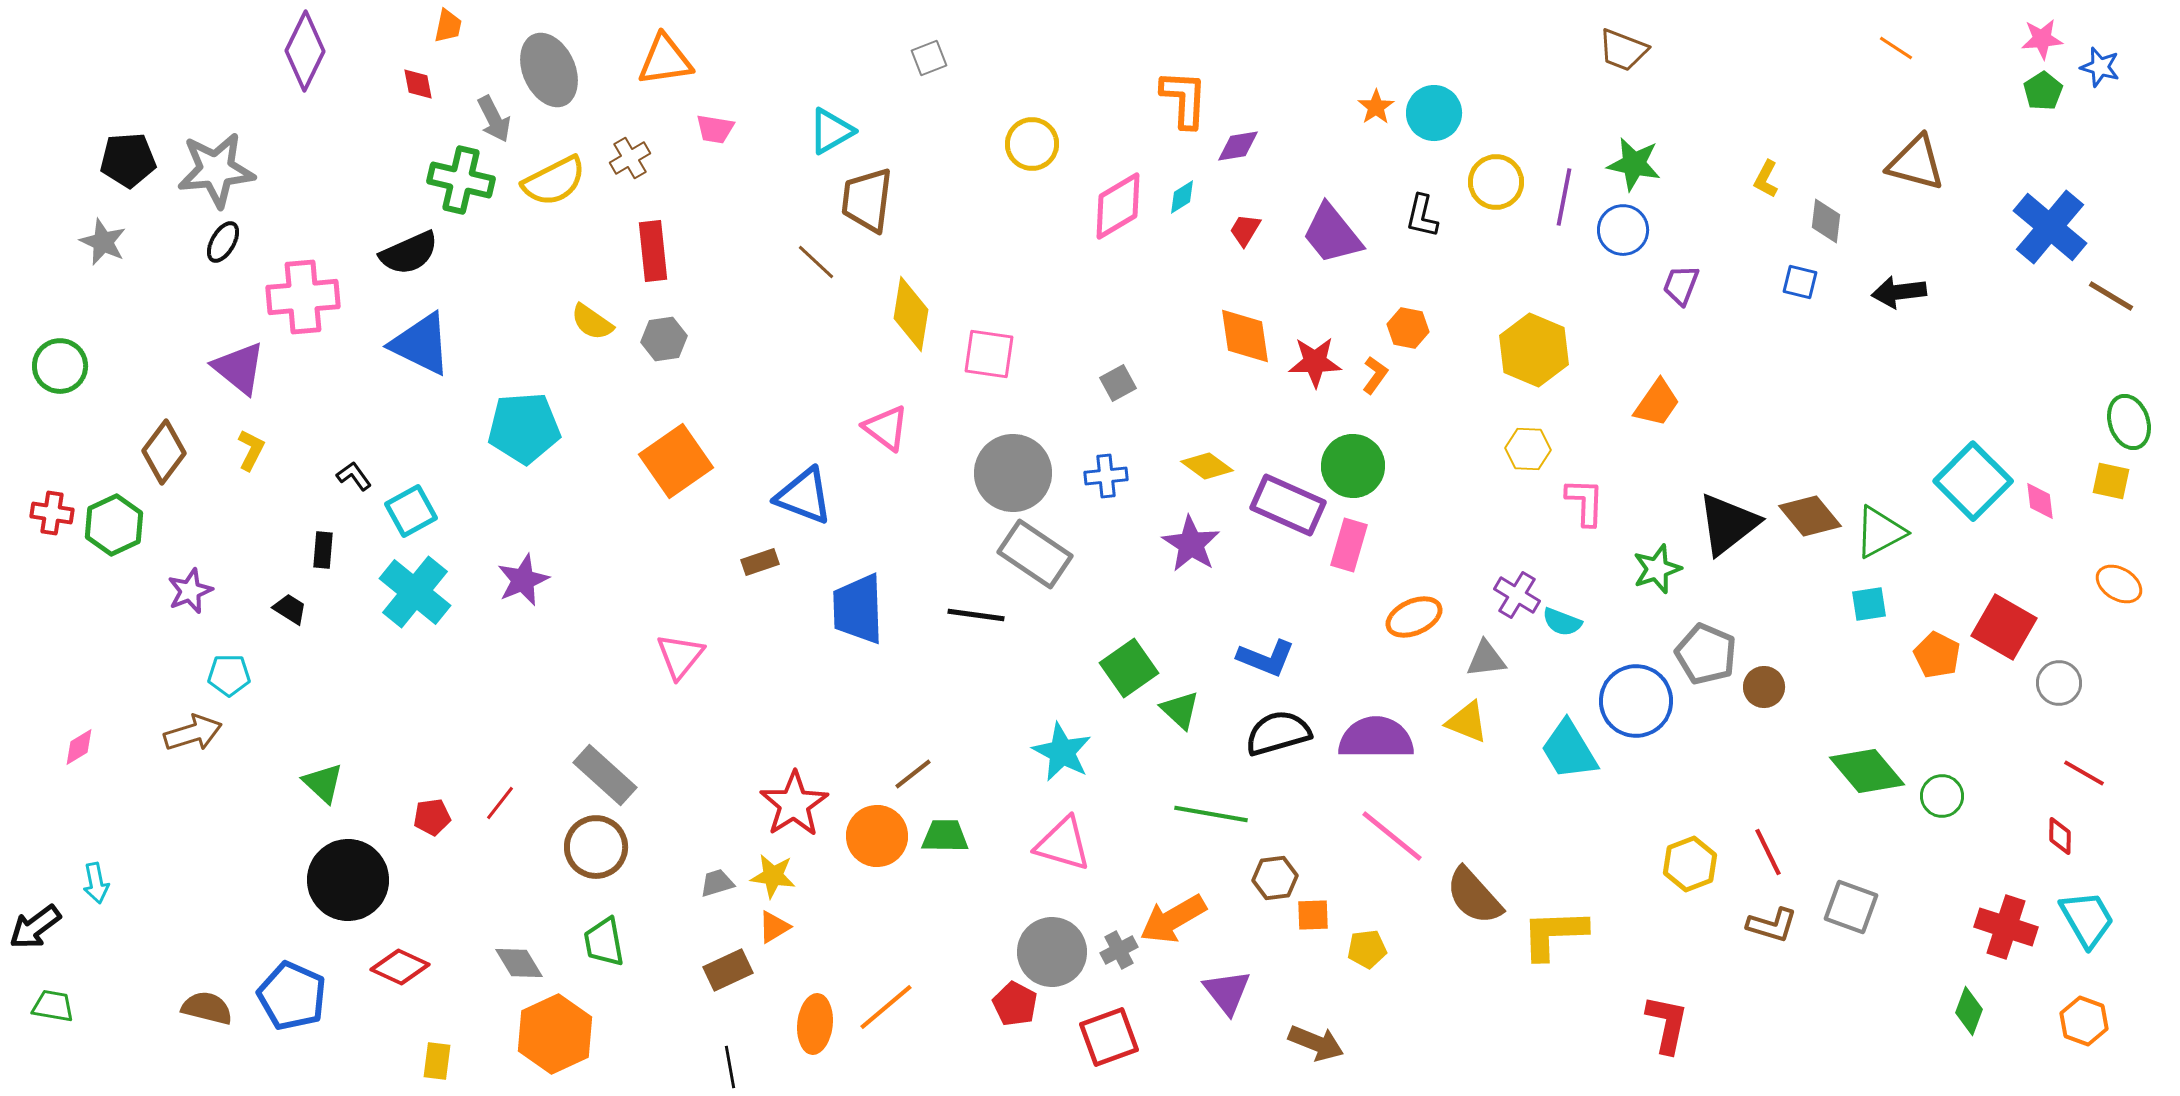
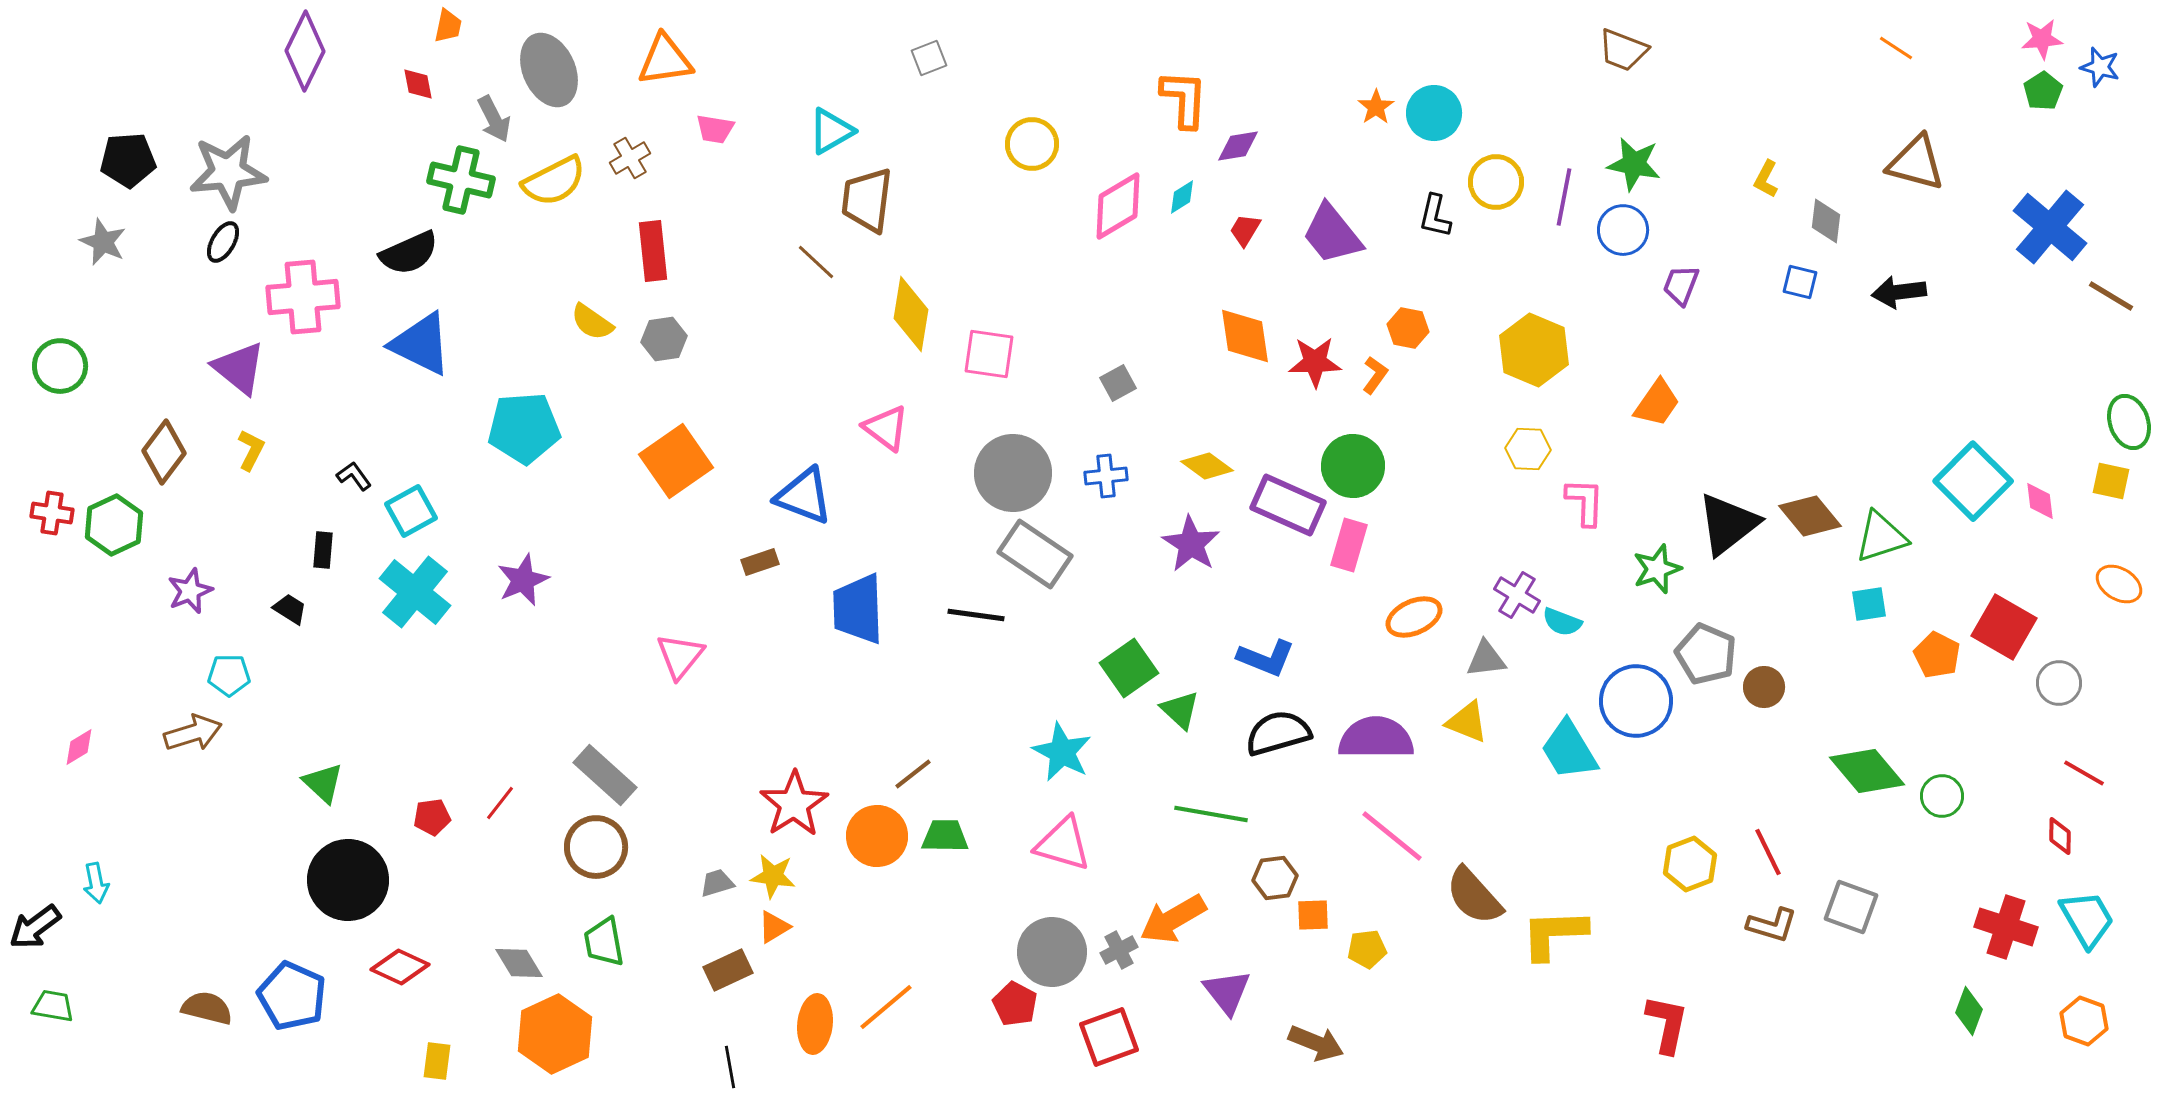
gray star at (216, 170): moved 12 px right, 2 px down
black L-shape at (1422, 216): moved 13 px right
green triangle at (1880, 532): moved 1 px right, 5 px down; rotated 10 degrees clockwise
